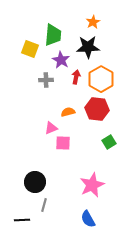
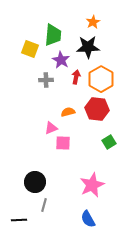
black line: moved 3 px left
